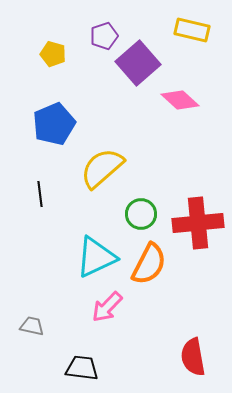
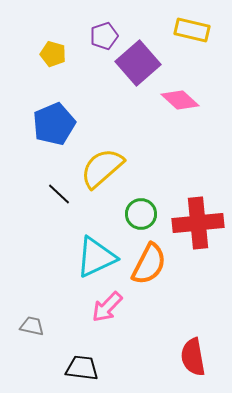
black line: moved 19 px right; rotated 40 degrees counterclockwise
